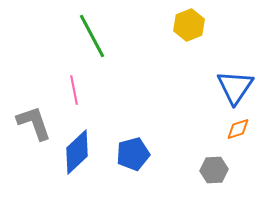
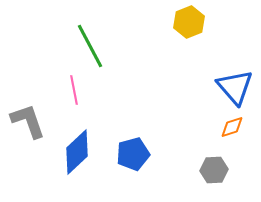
yellow hexagon: moved 3 px up
green line: moved 2 px left, 10 px down
blue triangle: rotated 15 degrees counterclockwise
gray L-shape: moved 6 px left, 2 px up
orange diamond: moved 6 px left, 2 px up
